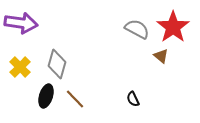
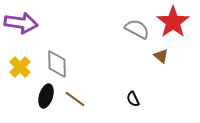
red star: moved 5 px up
gray diamond: rotated 16 degrees counterclockwise
brown line: rotated 10 degrees counterclockwise
